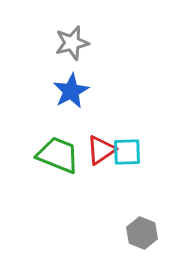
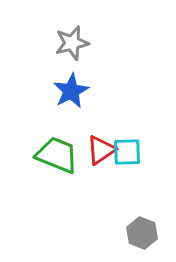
green trapezoid: moved 1 px left
